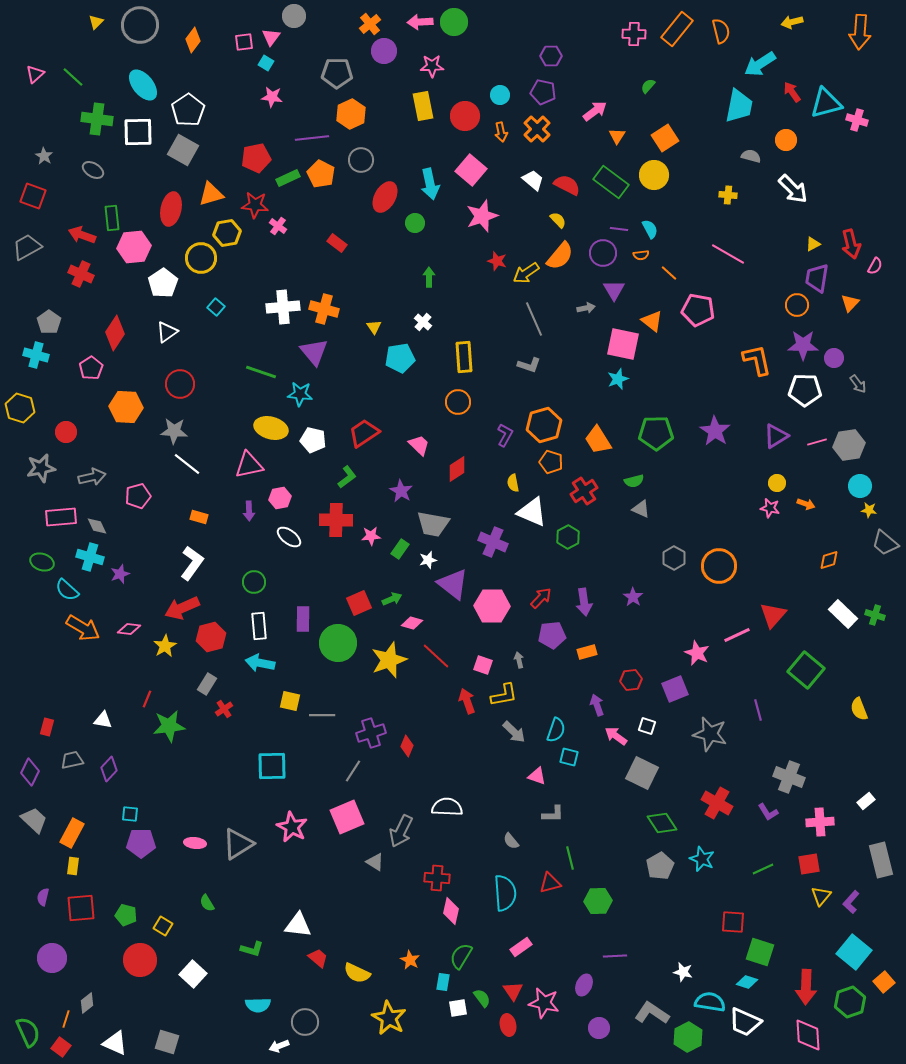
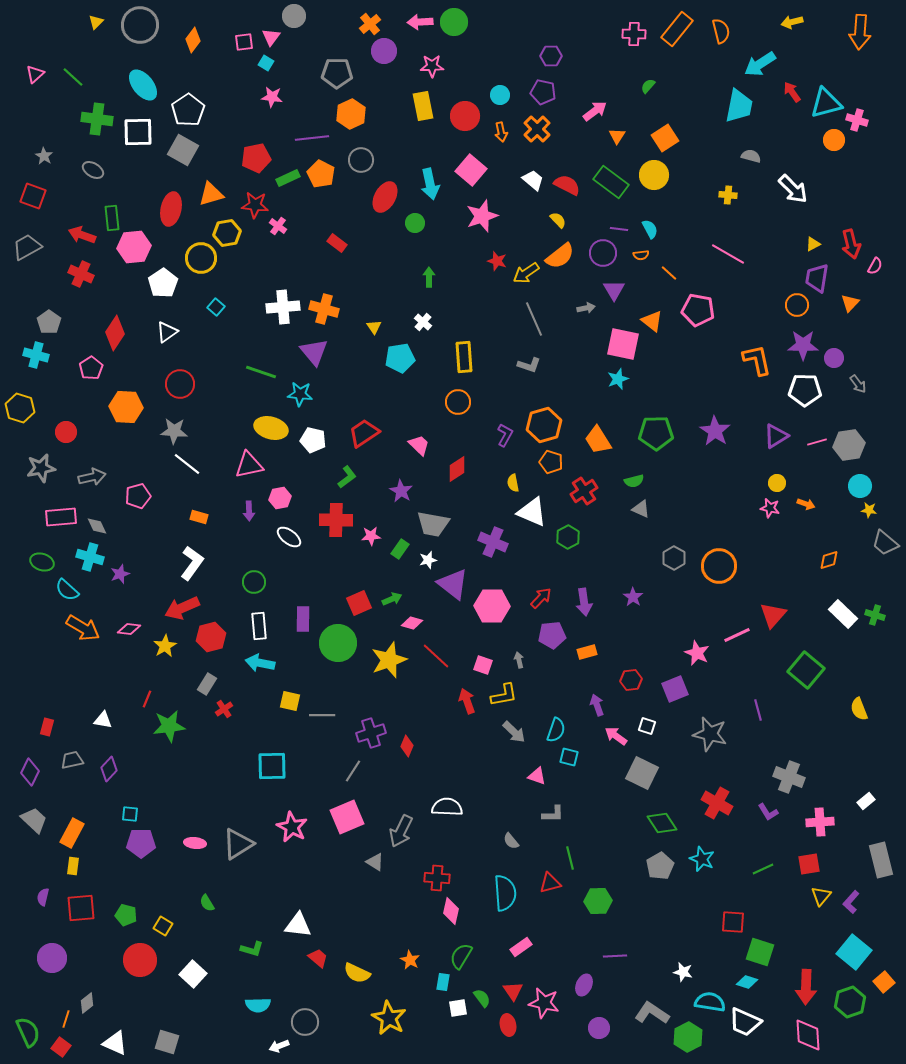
orange circle at (786, 140): moved 48 px right
orange semicircle at (560, 256): rotated 12 degrees clockwise
